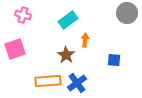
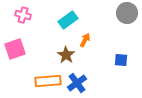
orange arrow: rotated 24 degrees clockwise
blue square: moved 7 px right
